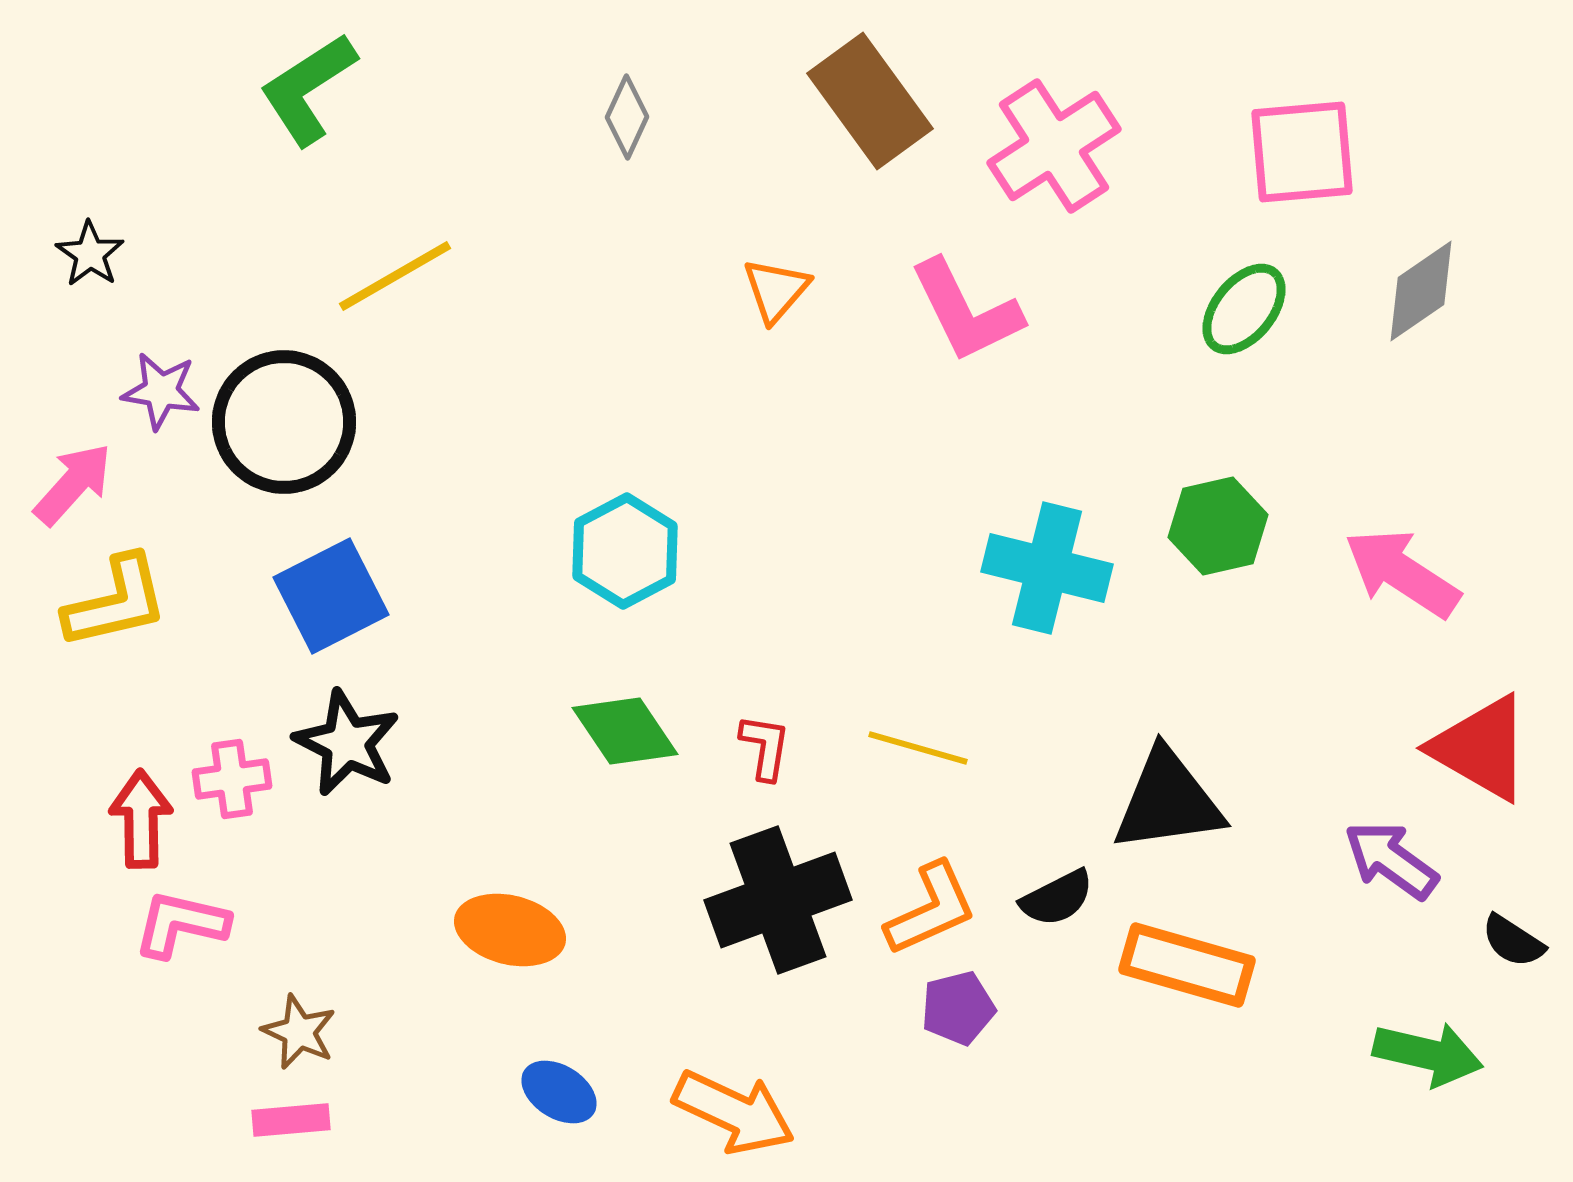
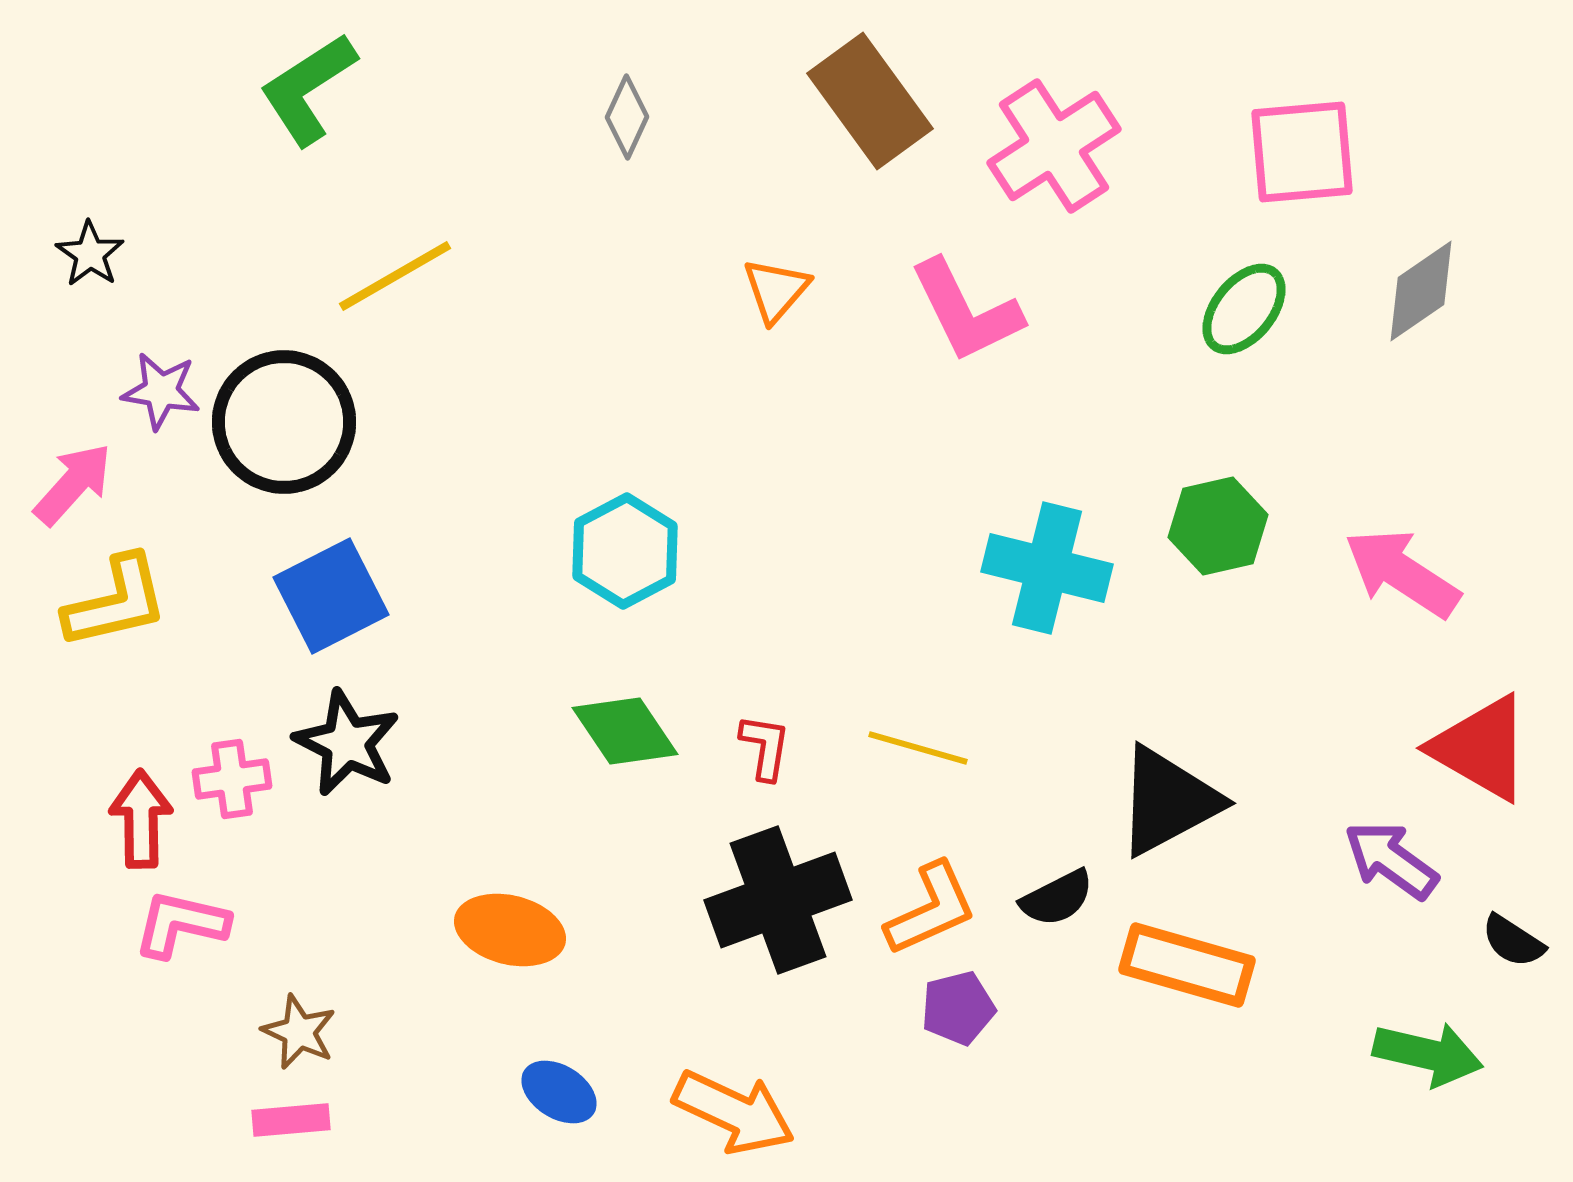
black triangle at (1168, 801): rotated 20 degrees counterclockwise
